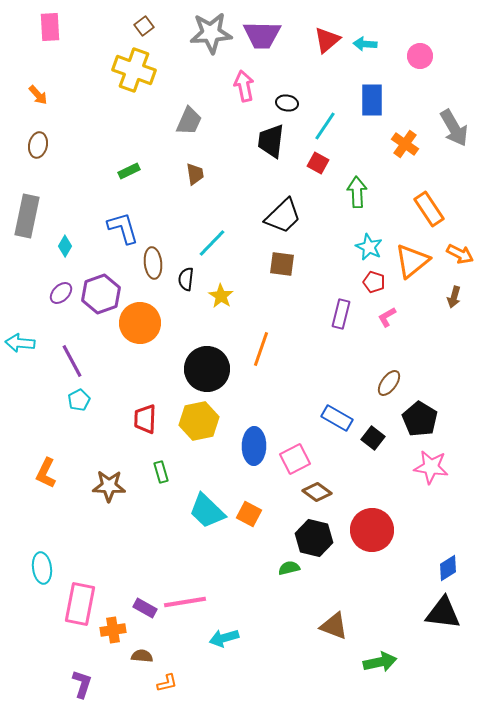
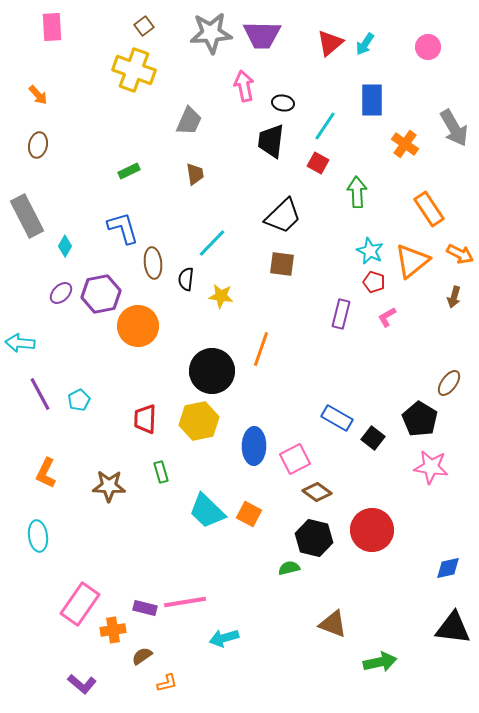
pink rectangle at (50, 27): moved 2 px right
red triangle at (327, 40): moved 3 px right, 3 px down
cyan arrow at (365, 44): rotated 60 degrees counterclockwise
pink circle at (420, 56): moved 8 px right, 9 px up
black ellipse at (287, 103): moved 4 px left
gray rectangle at (27, 216): rotated 39 degrees counterclockwise
cyan star at (369, 247): moved 1 px right, 4 px down
purple hexagon at (101, 294): rotated 9 degrees clockwise
yellow star at (221, 296): rotated 25 degrees counterclockwise
orange circle at (140, 323): moved 2 px left, 3 px down
purple line at (72, 361): moved 32 px left, 33 px down
black circle at (207, 369): moved 5 px right, 2 px down
brown ellipse at (389, 383): moved 60 px right
cyan ellipse at (42, 568): moved 4 px left, 32 px up
blue diamond at (448, 568): rotated 20 degrees clockwise
pink rectangle at (80, 604): rotated 24 degrees clockwise
purple rectangle at (145, 608): rotated 15 degrees counterclockwise
black triangle at (443, 613): moved 10 px right, 15 px down
brown triangle at (334, 626): moved 1 px left, 2 px up
brown semicircle at (142, 656): rotated 40 degrees counterclockwise
purple L-shape at (82, 684): rotated 112 degrees clockwise
